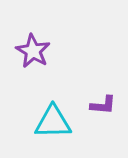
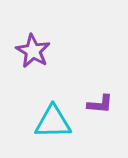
purple L-shape: moved 3 px left, 1 px up
